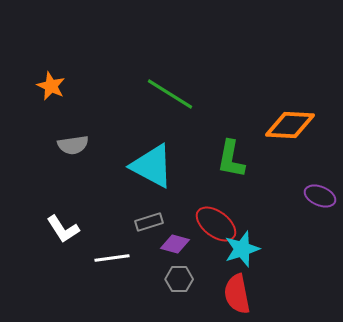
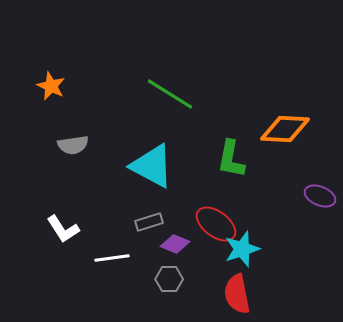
orange diamond: moved 5 px left, 4 px down
purple diamond: rotated 8 degrees clockwise
gray hexagon: moved 10 px left
